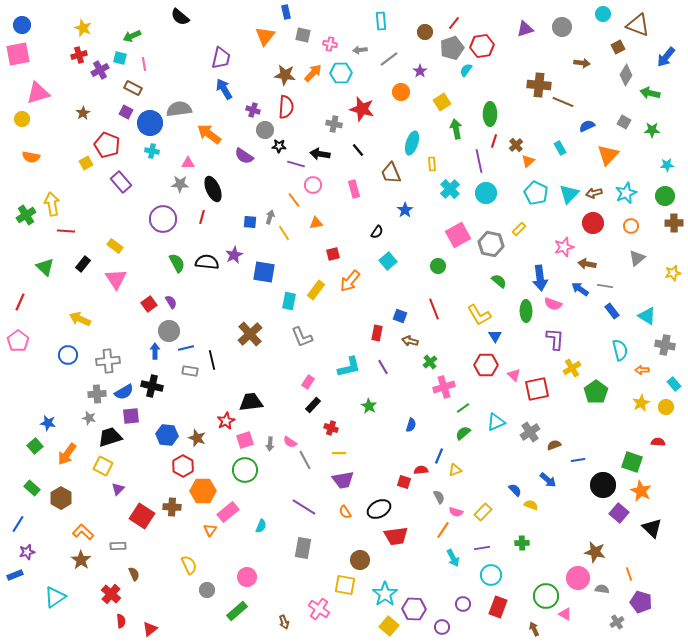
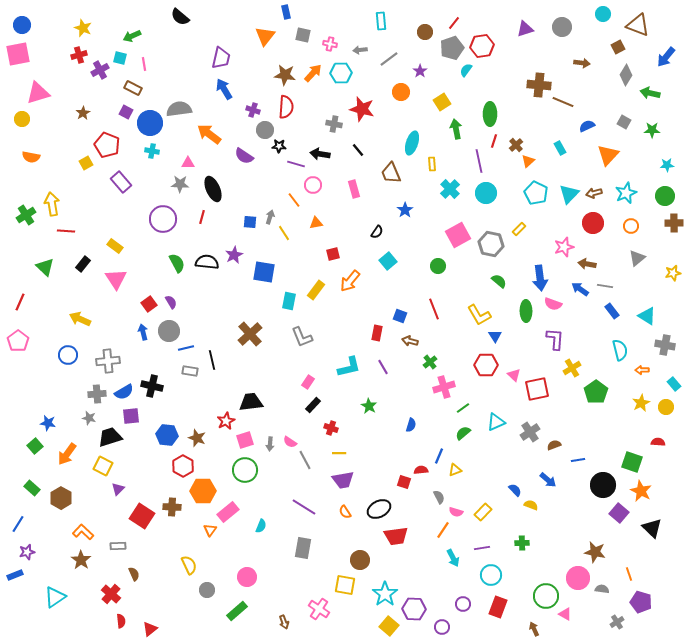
blue arrow at (155, 351): moved 12 px left, 19 px up; rotated 14 degrees counterclockwise
